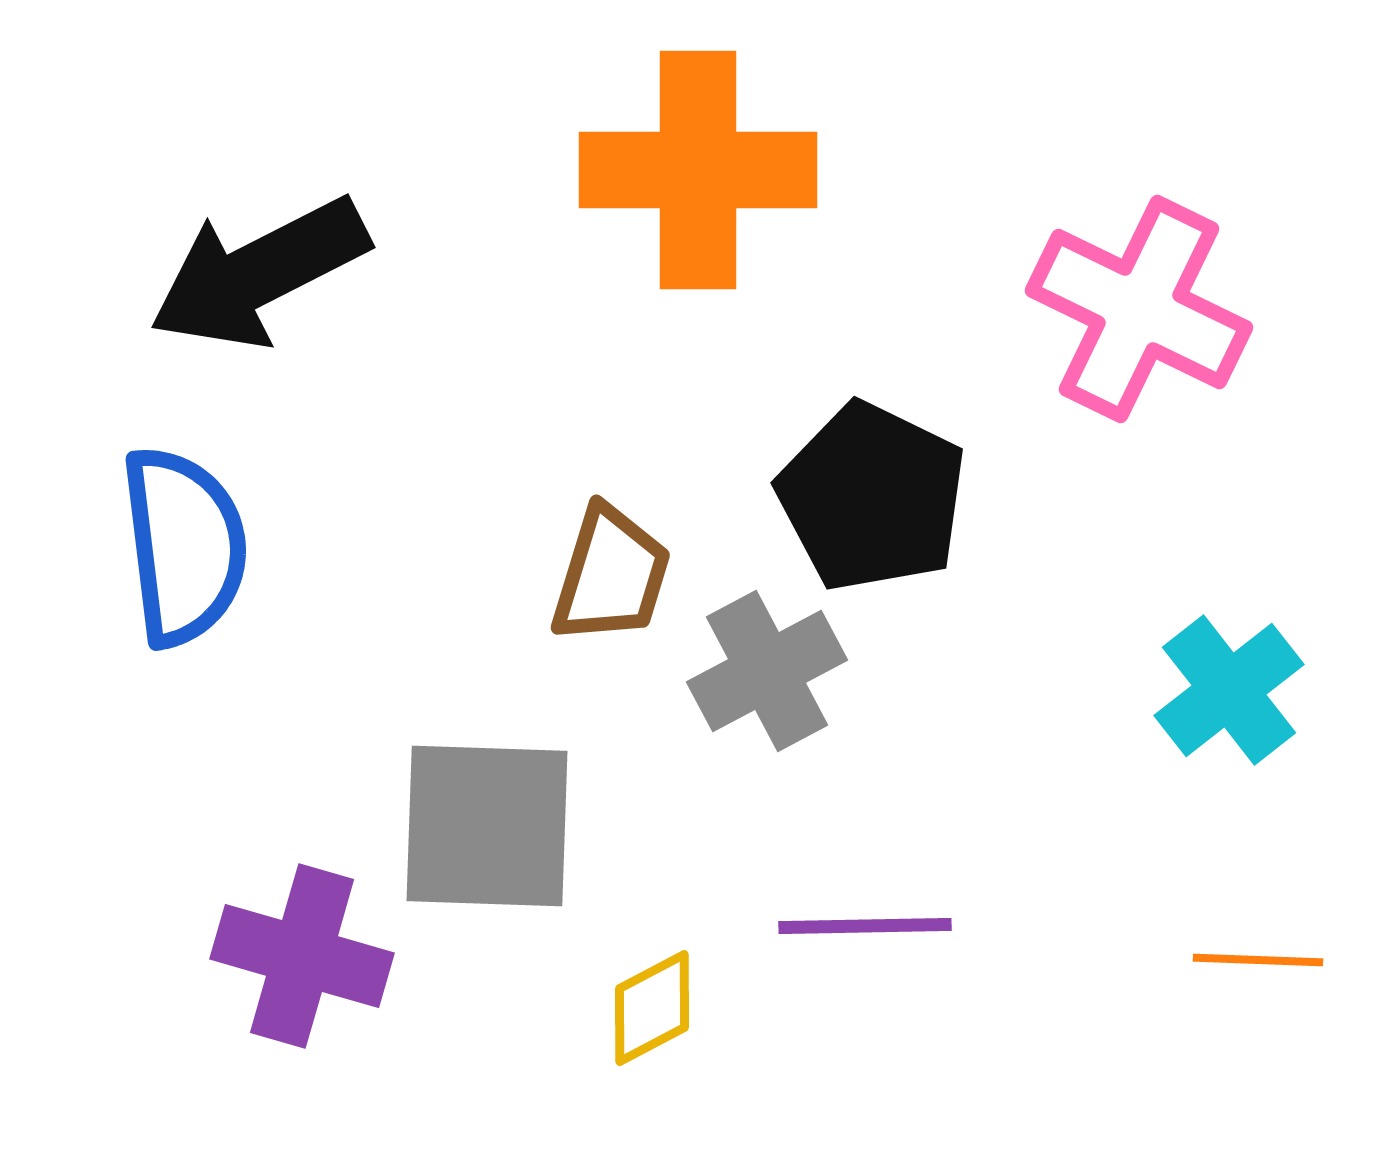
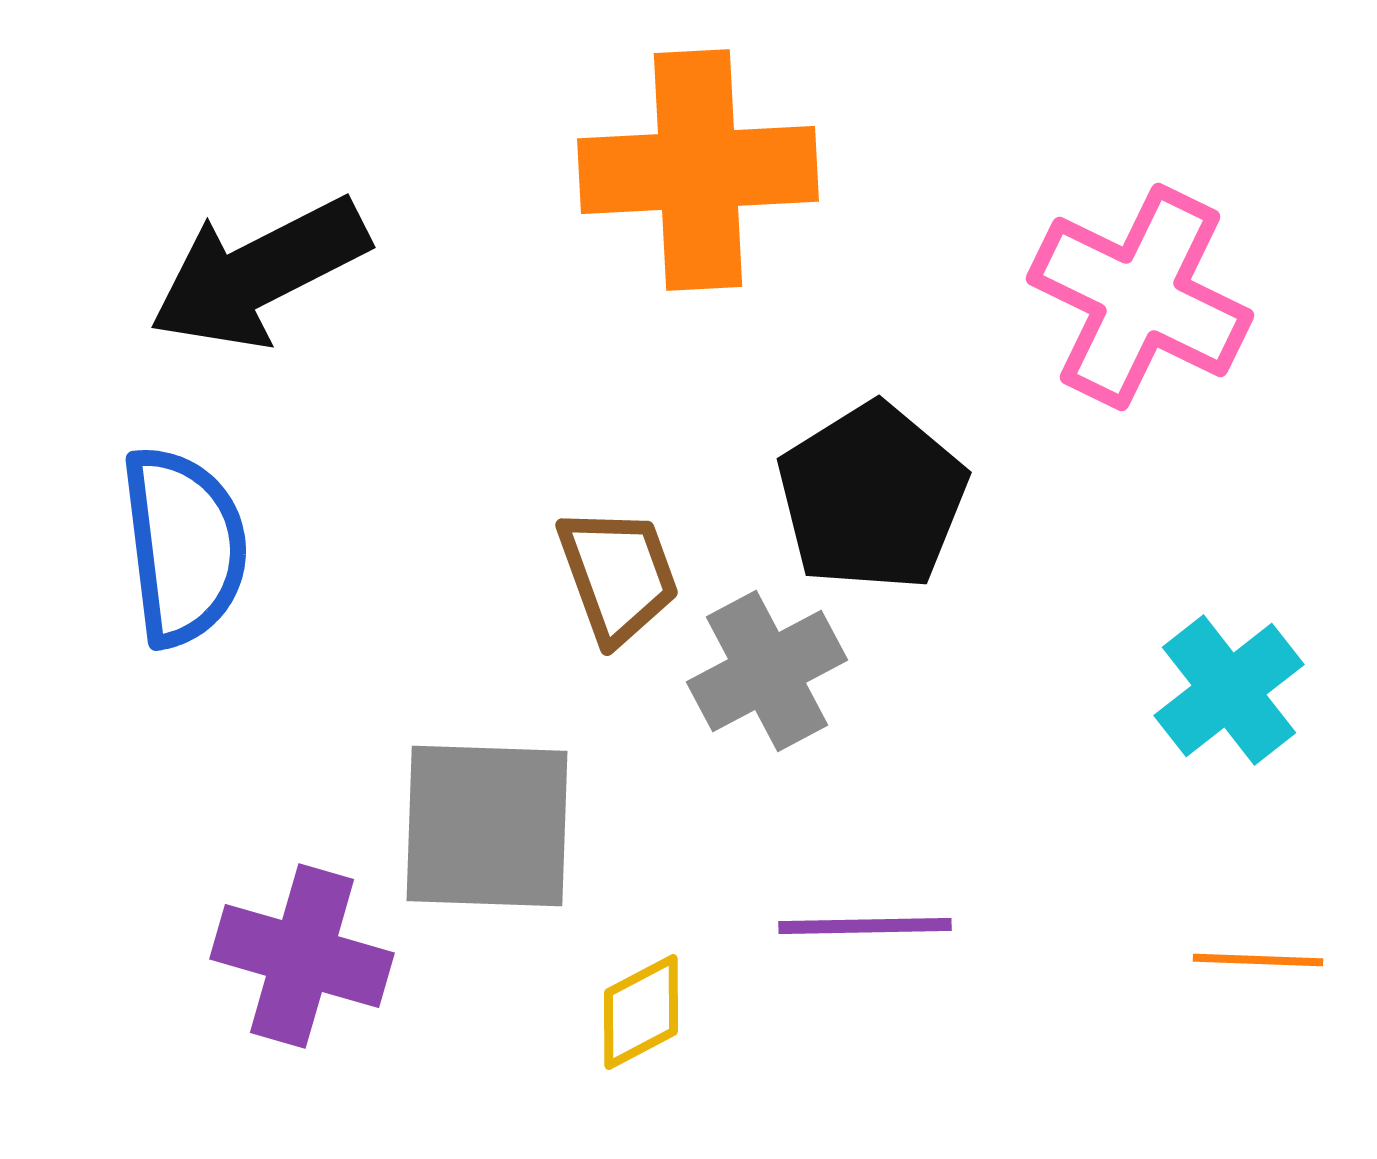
orange cross: rotated 3 degrees counterclockwise
pink cross: moved 1 px right, 12 px up
black pentagon: rotated 14 degrees clockwise
brown trapezoid: moved 7 px right; rotated 37 degrees counterclockwise
yellow diamond: moved 11 px left, 4 px down
